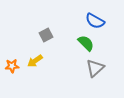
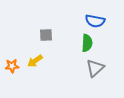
blue semicircle: rotated 18 degrees counterclockwise
gray square: rotated 24 degrees clockwise
green semicircle: moved 1 px right; rotated 48 degrees clockwise
